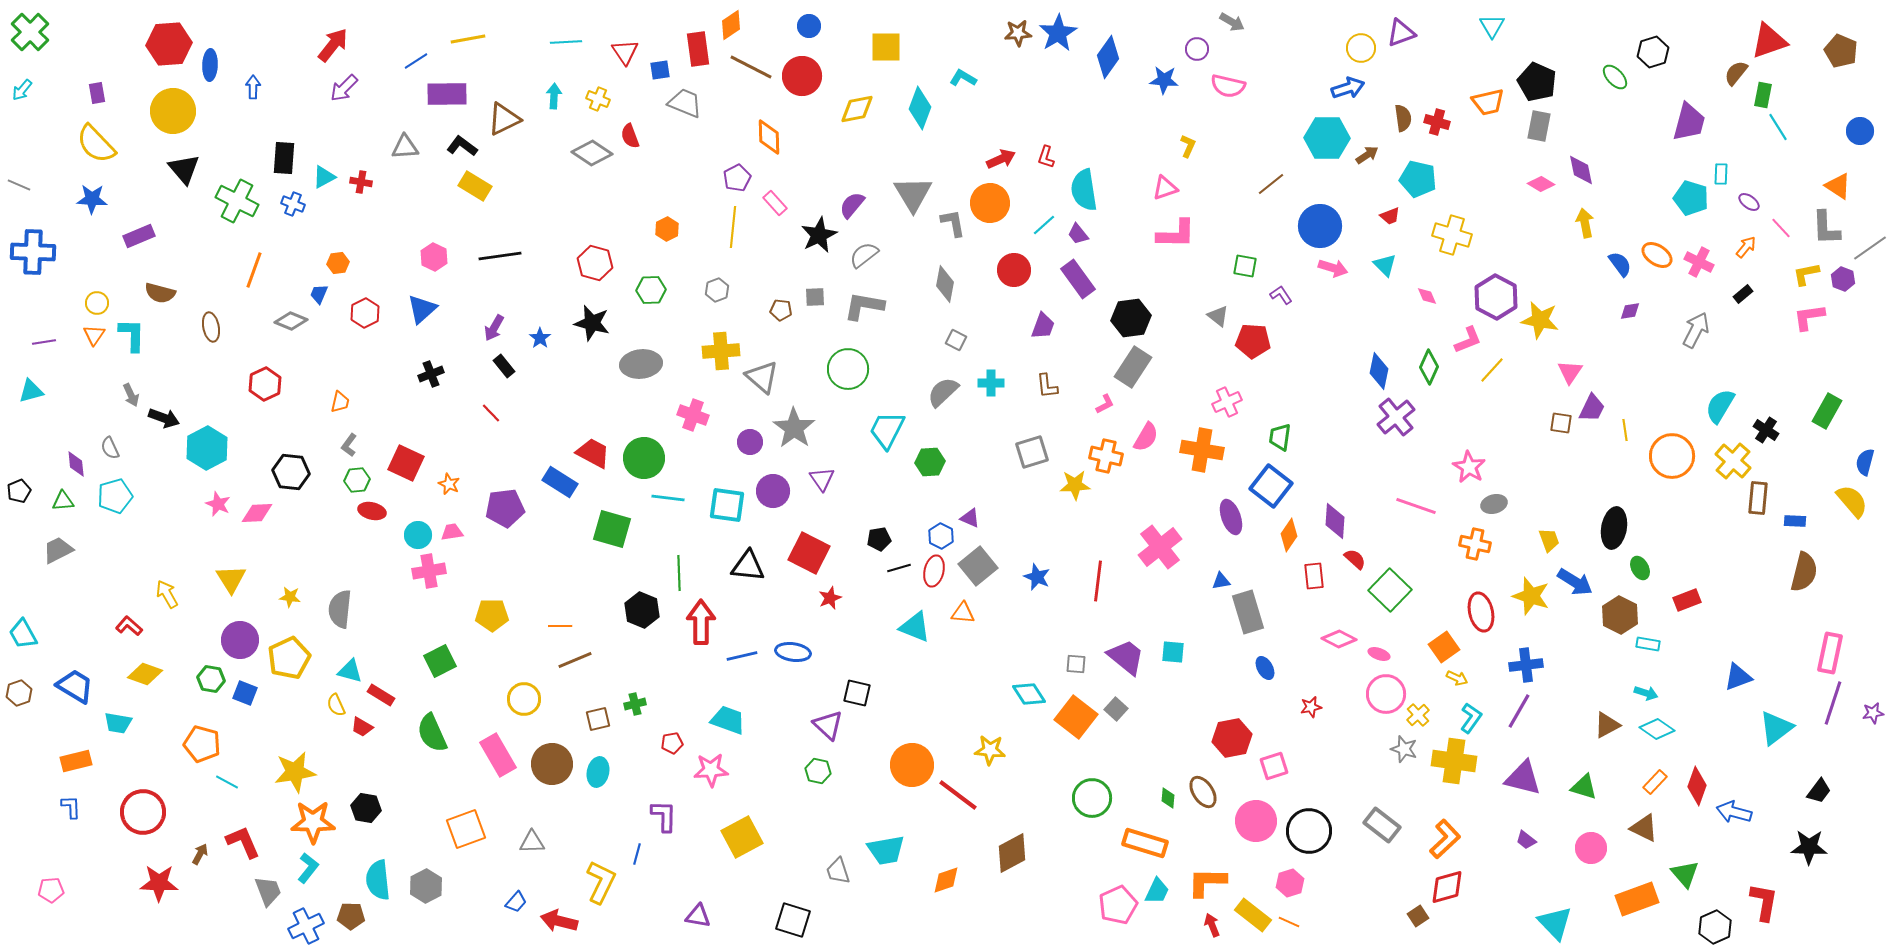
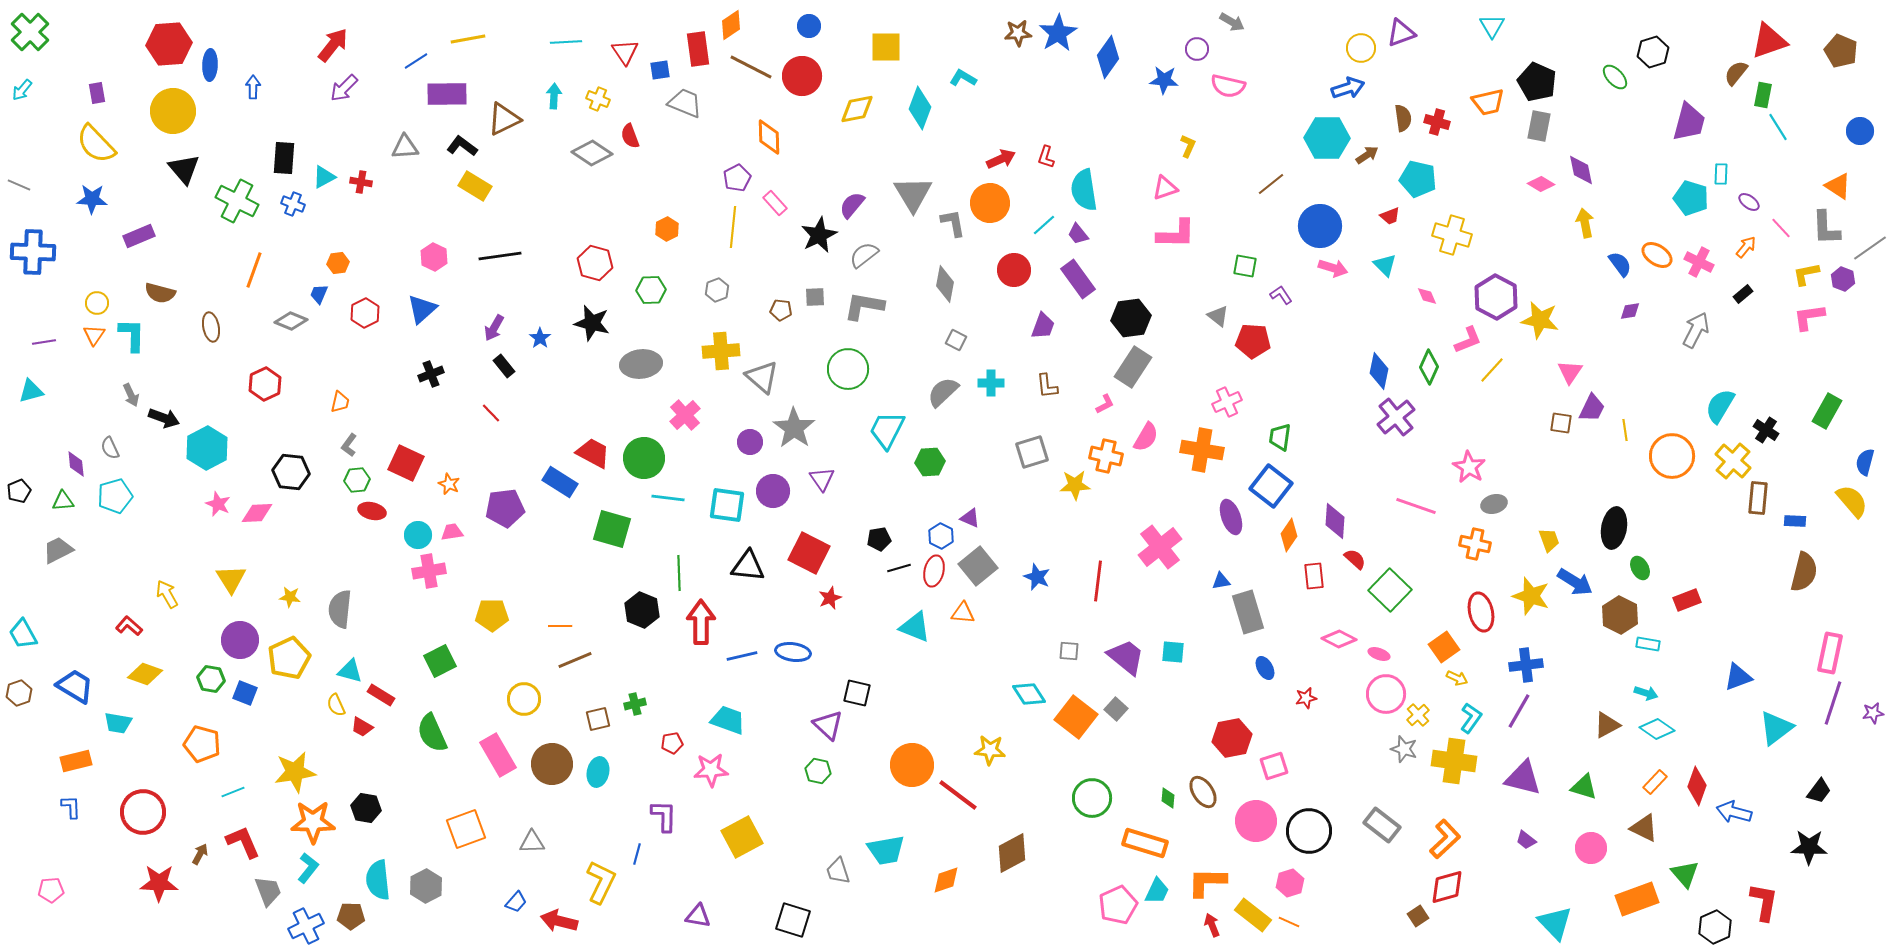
pink cross at (693, 415): moved 8 px left; rotated 28 degrees clockwise
gray square at (1076, 664): moved 7 px left, 13 px up
red star at (1311, 707): moved 5 px left, 9 px up
cyan line at (227, 782): moved 6 px right, 10 px down; rotated 50 degrees counterclockwise
